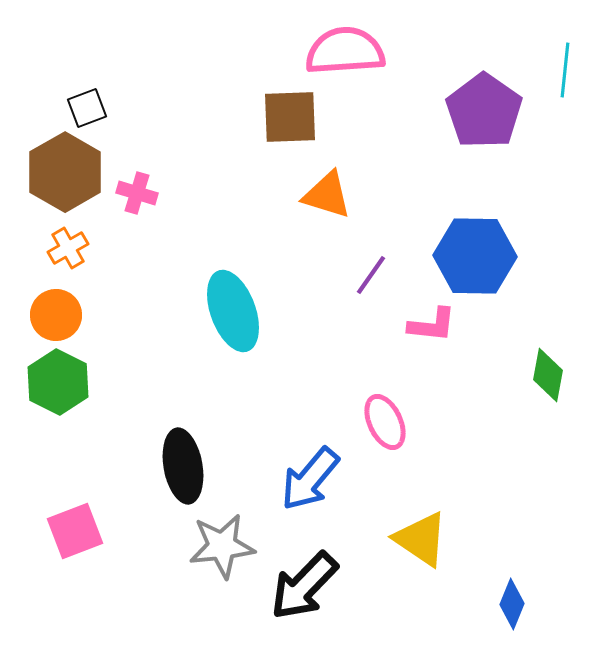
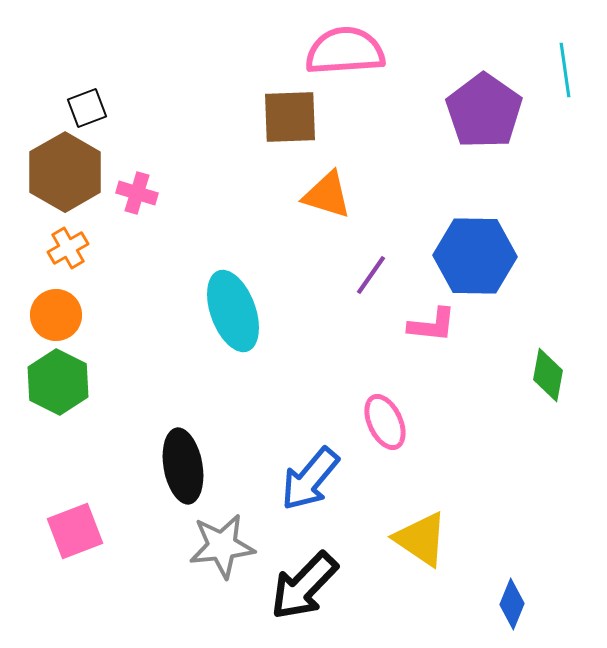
cyan line: rotated 14 degrees counterclockwise
